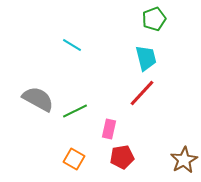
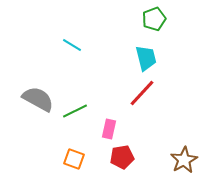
orange square: rotated 10 degrees counterclockwise
